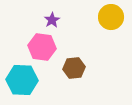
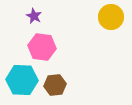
purple star: moved 18 px left, 4 px up; rotated 14 degrees counterclockwise
brown hexagon: moved 19 px left, 17 px down
